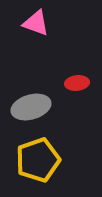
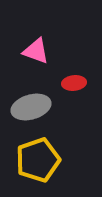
pink triangle: moved 28 px down
red ellipse: moved 3 px left
